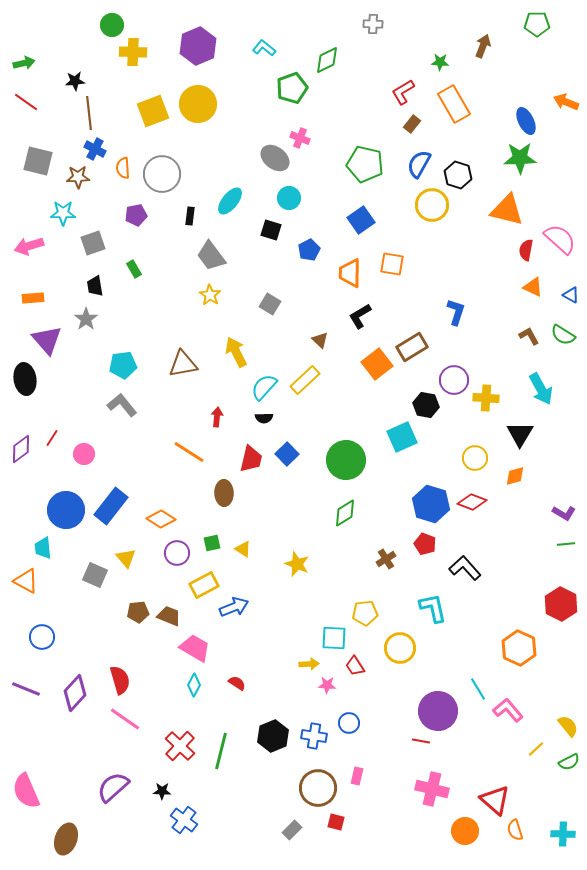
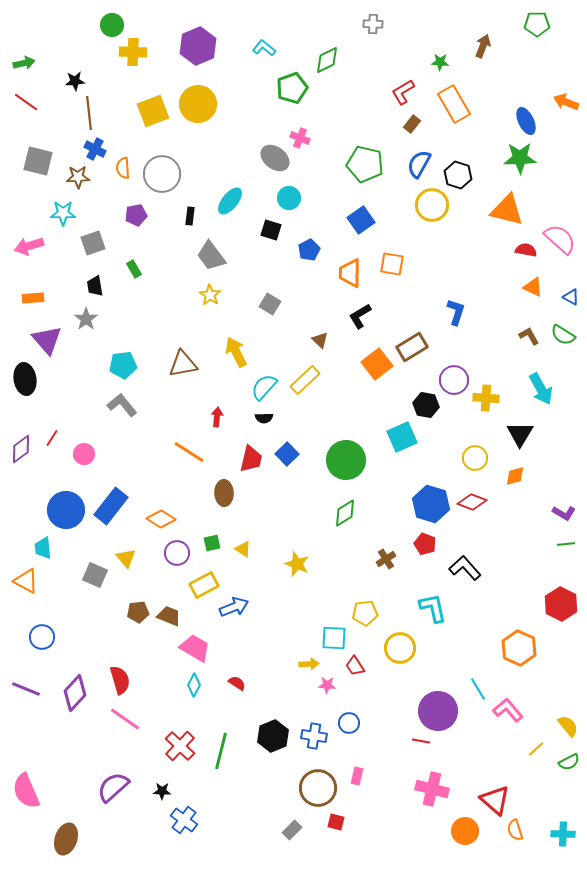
red semicircle at (526, 250): rotated 90 degrees clockwise
blue triangle at (571, 295): moved 2 px down
